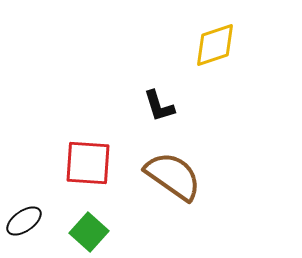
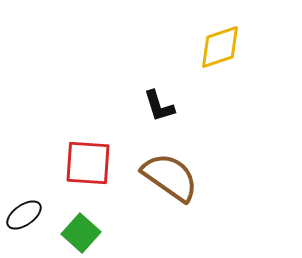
yellow diamond: moved 5 px right, 2 px down
brown semicircle: moved 3 px left, 1 px down
black ellipse: moved 6 px up
green square: moved 8 px left, 1 px down
